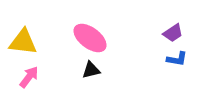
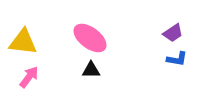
black triangle: rotated 12 degrees clockwise
